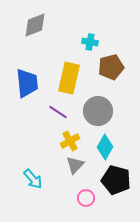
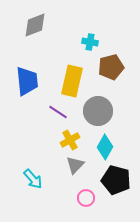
yellow rectangle: moved 3 px right, 3 px down
blue trapezoid: moved 2 px up
yellow cross: moved 1 px up
